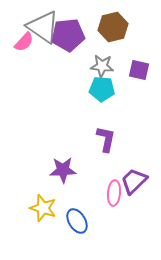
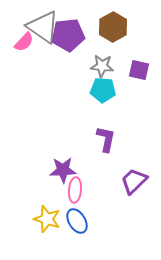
brown hexagon: rotated 16 degrees counterclockwise
cyan pentagon: moved 1 px right, 1 px down
pink ellipse: moved 39 px left, 3 px up
yellow star: moved 4 px right, 11 px down
